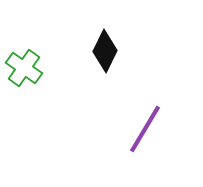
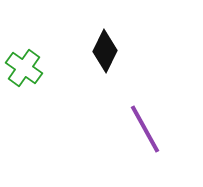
purple line: rotated 60 degrees counterclockwise
